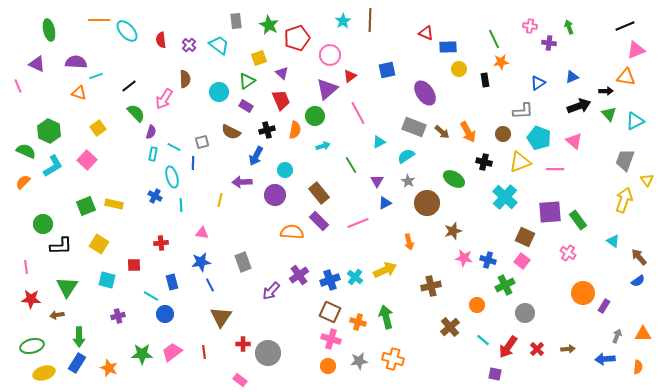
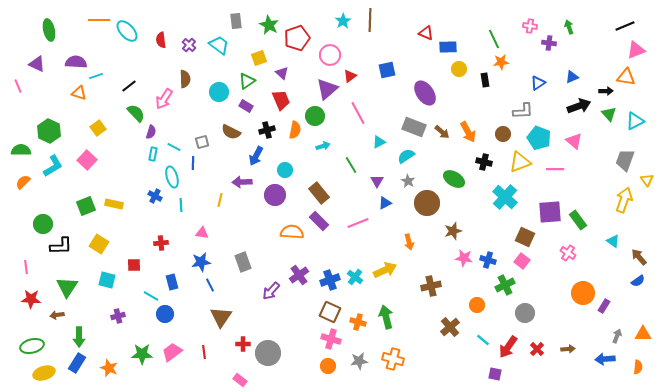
green semicircle at (26, 151): moved 5 px left, 1 px up; rotated 24 degrees counterclockwise
